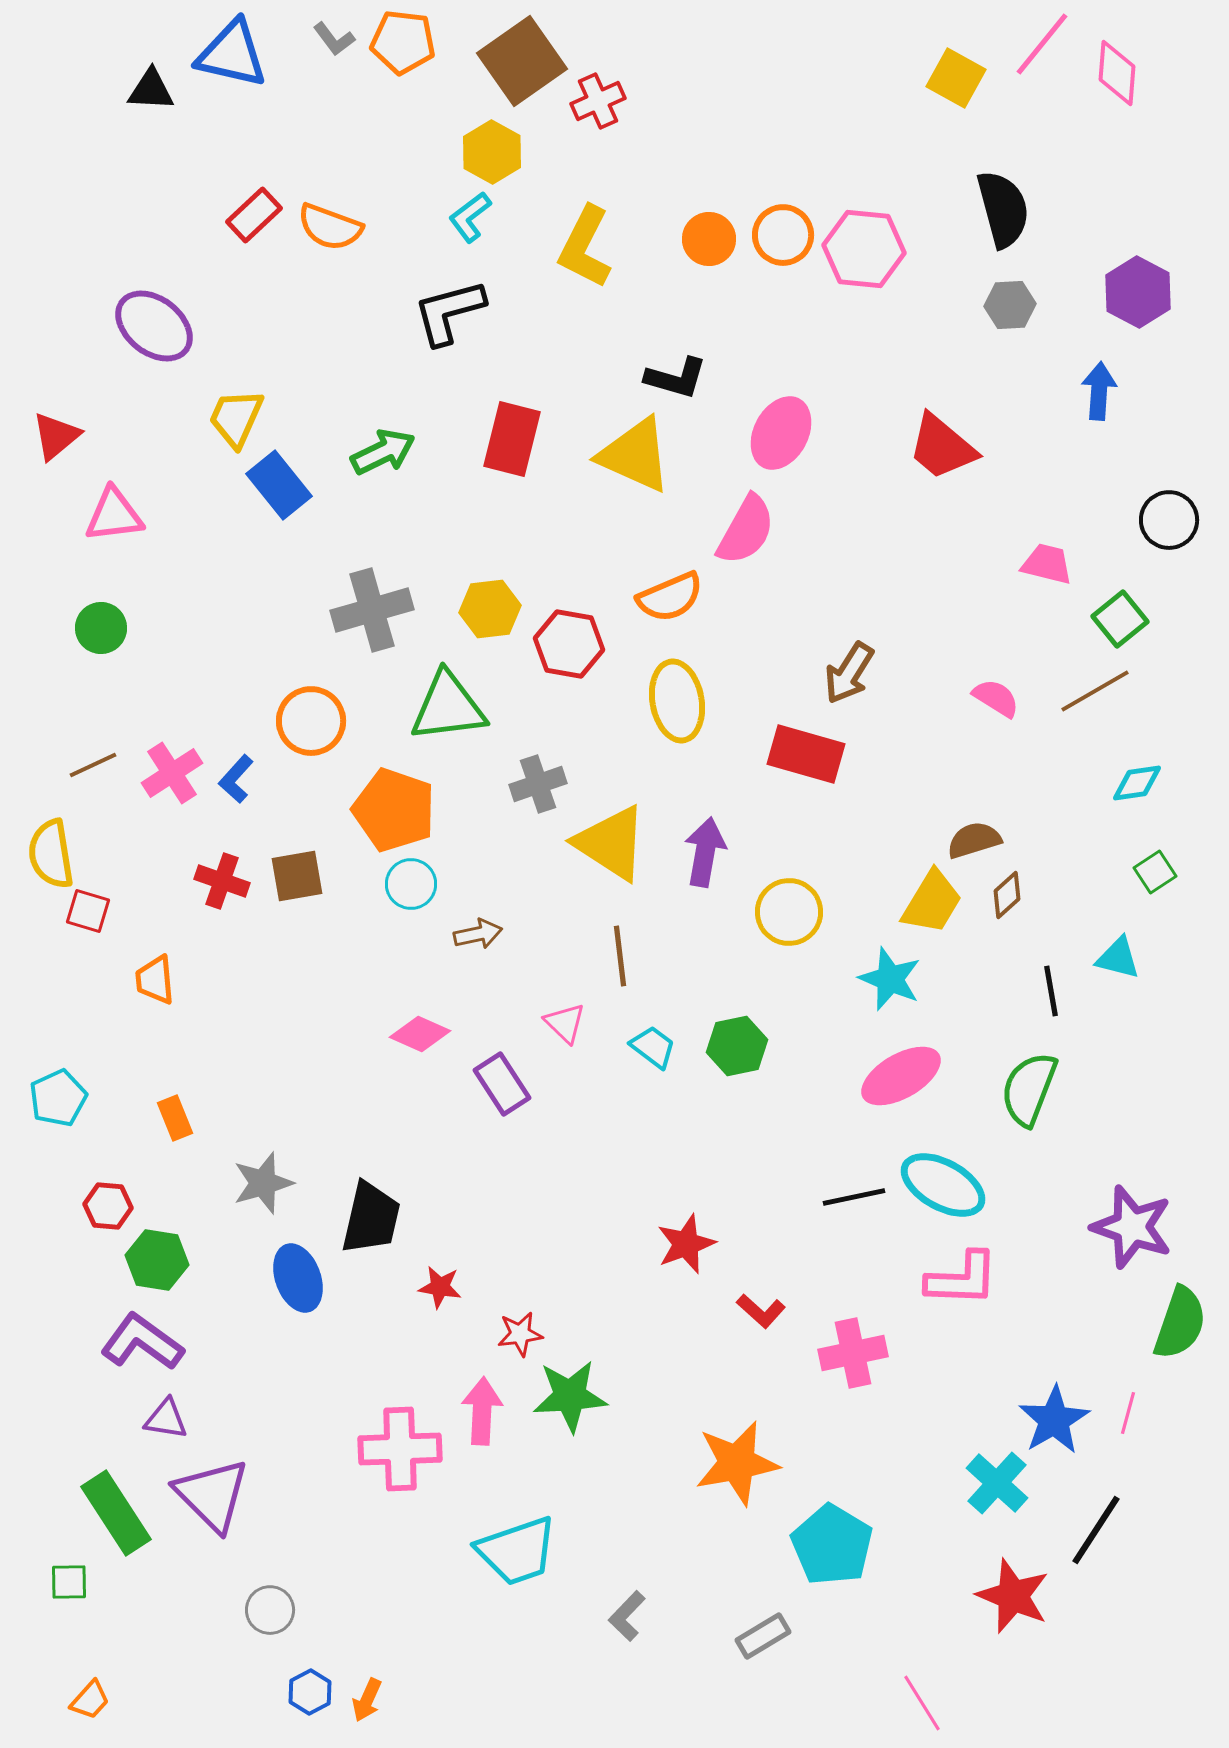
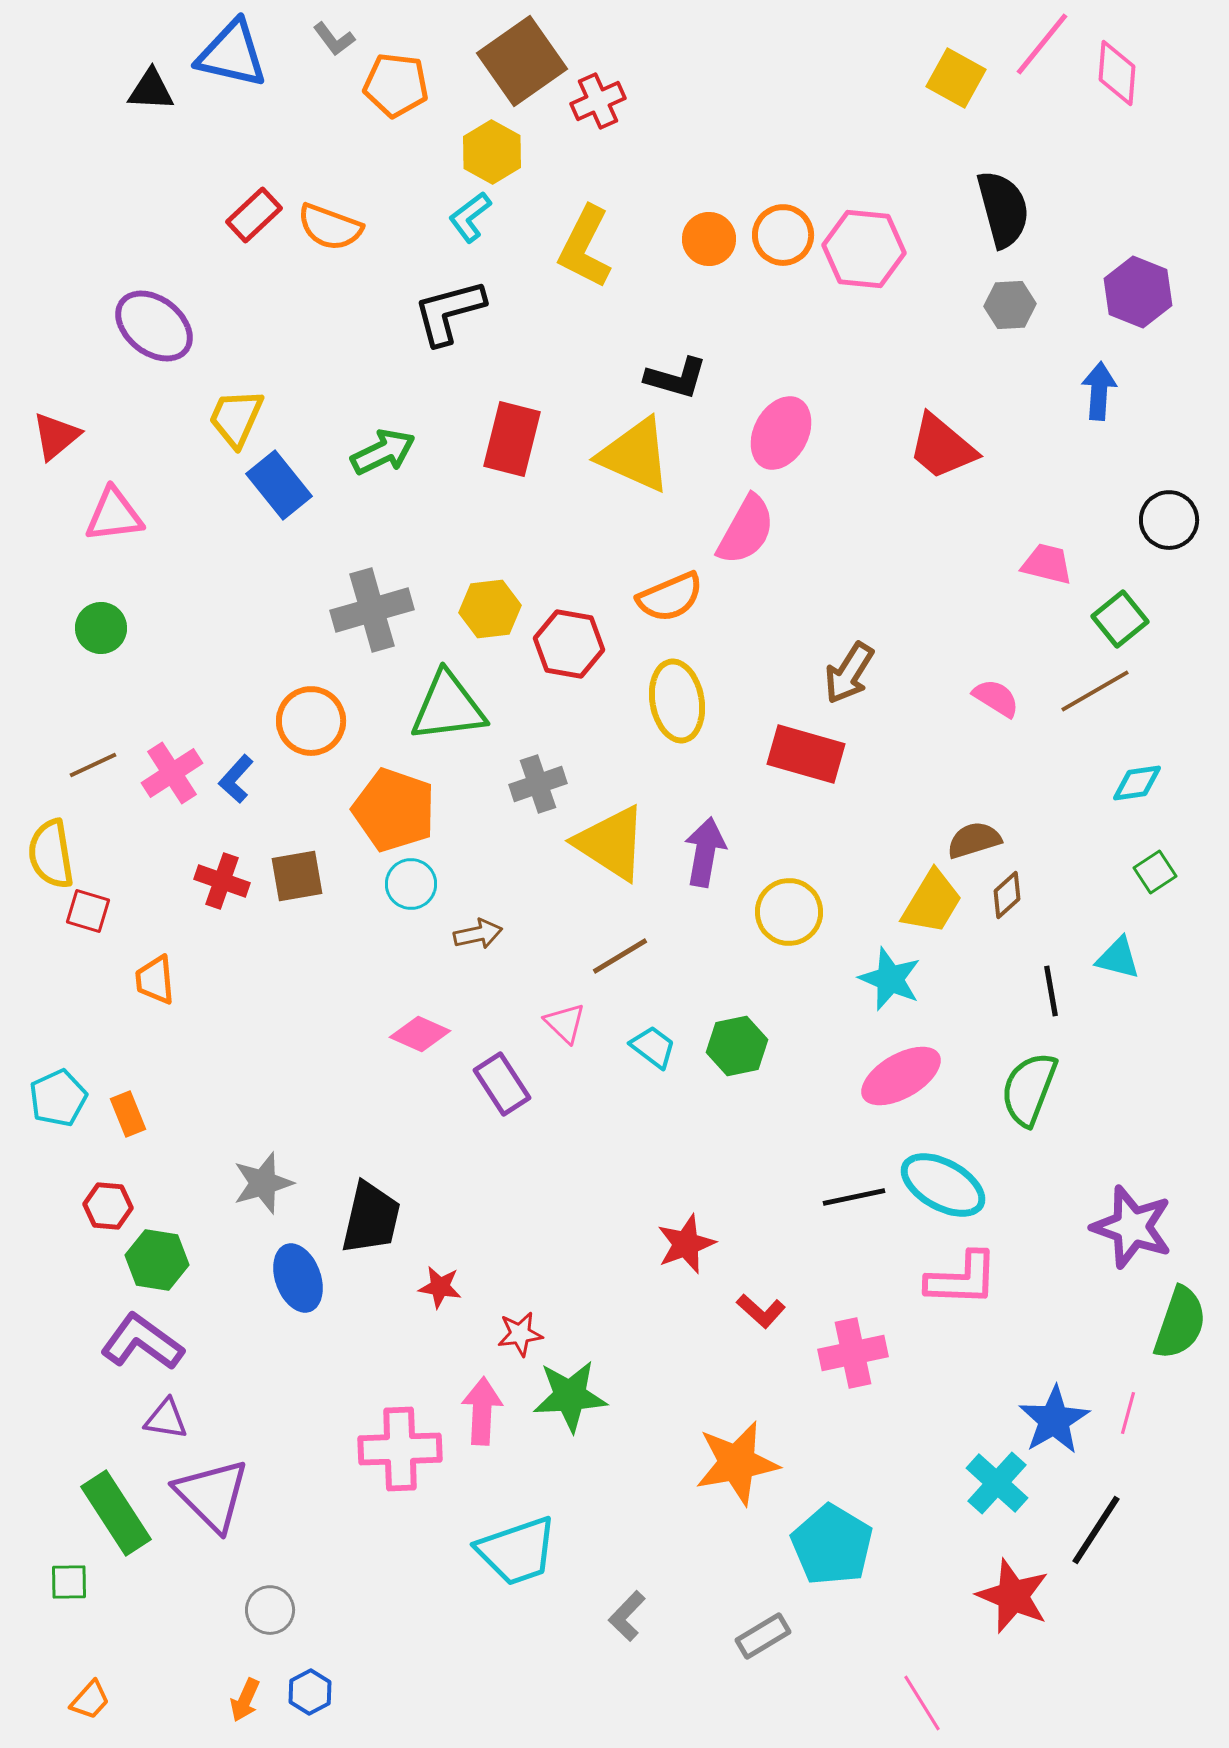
orange pentagon at (403, 42): moved 7 px left, 43 px down
purple hexagon at (1138, 292): rotated 6 degrees counterclockwise
brown line at (620, 956): rotated 66 degrees clockwise
orange rectangle at (175, 1118): moved 47 px left, 4 px up
orange arrow at (367, 1700): moved 122 px left
